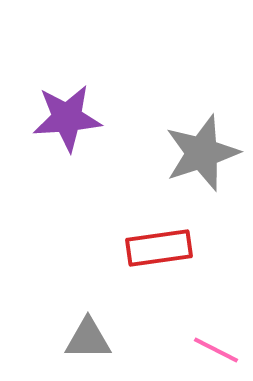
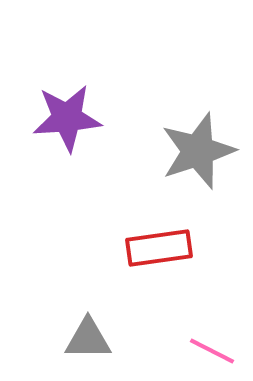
gray star: moved 4 px left, 2 px up
pink line: moved 4 px left, 1 px down
